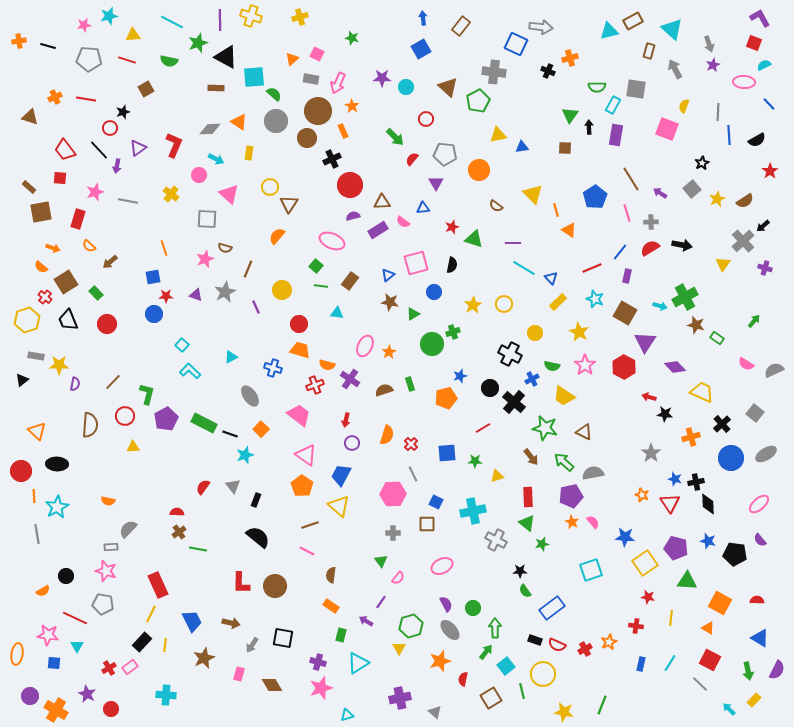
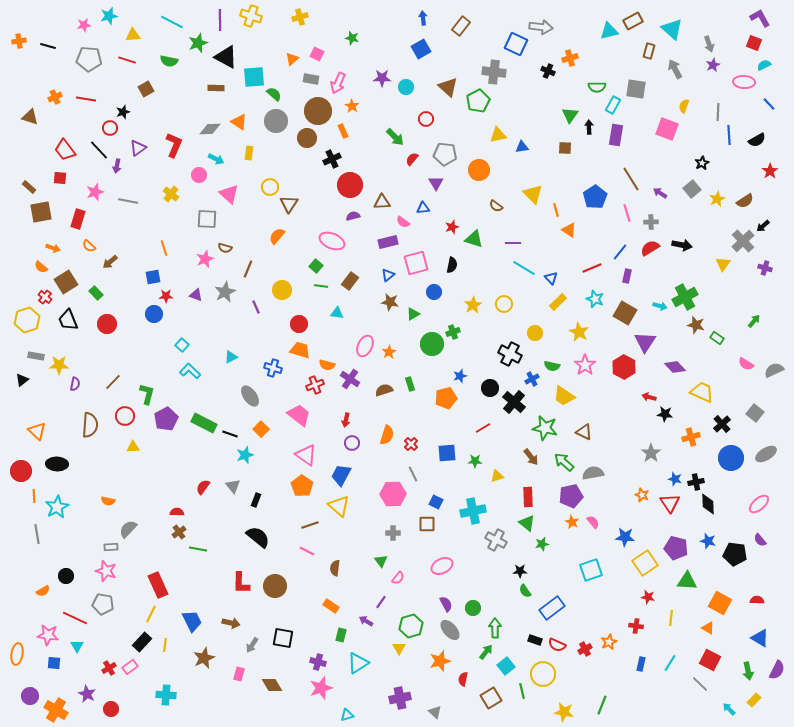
purple rectangle at (378, 230): moved 10 px right, 12 px down; rotated 18 degrees clockwise
brown semicircle at (331, 575): moved 4 px right, 7 px up
